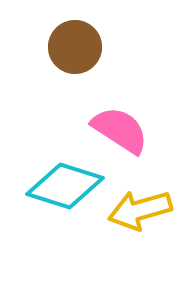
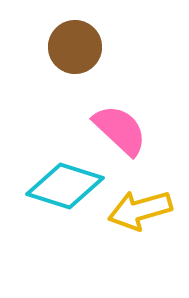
pink semicircle: rotated 10 degrees clockwise
